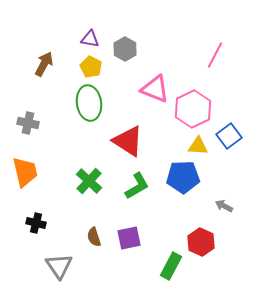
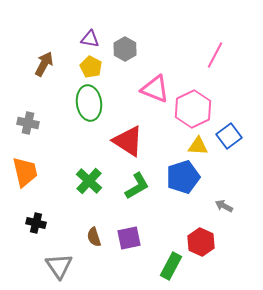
blue pentagon: rotated 16 degrees counterclockwise
